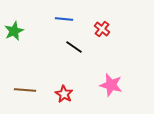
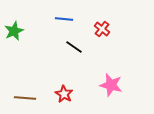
brown line: moved 8 px down
